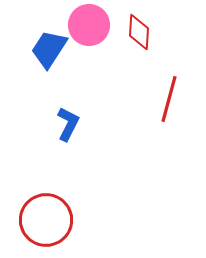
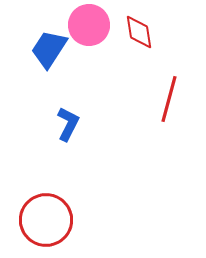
red diamond: rotated 12 degrees counterclockwise
